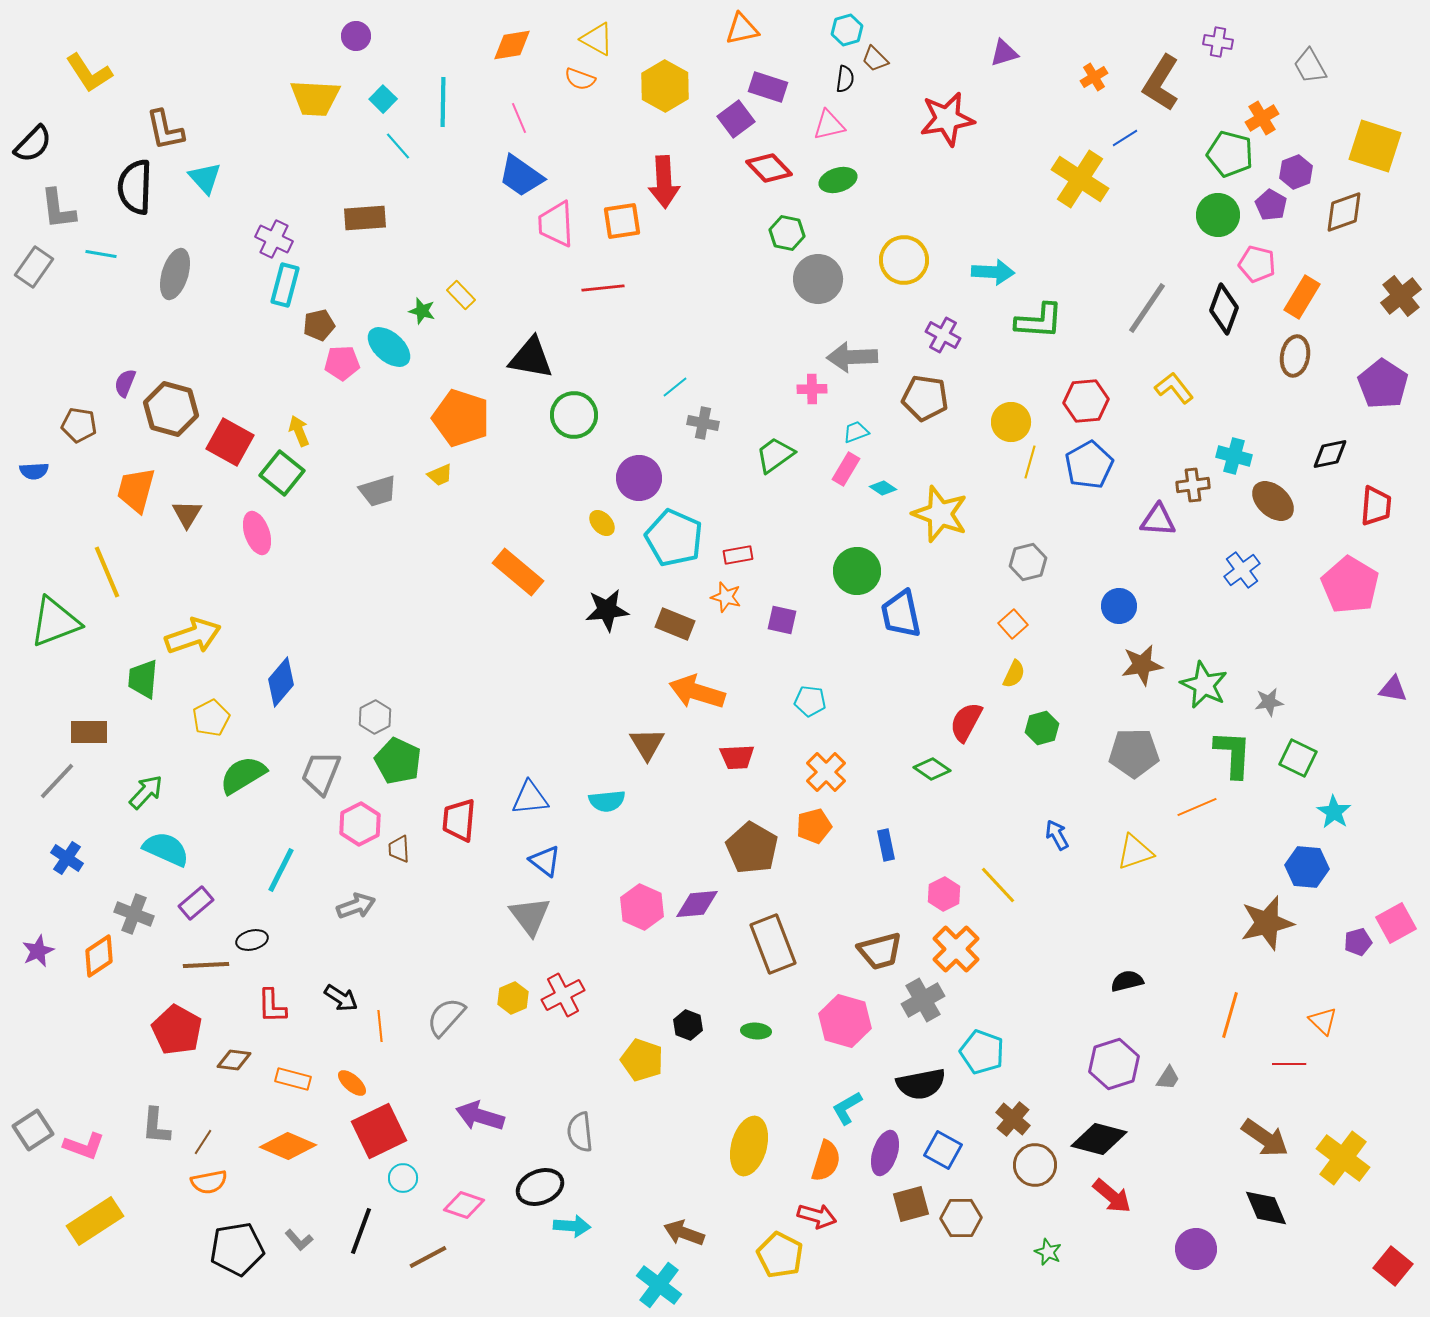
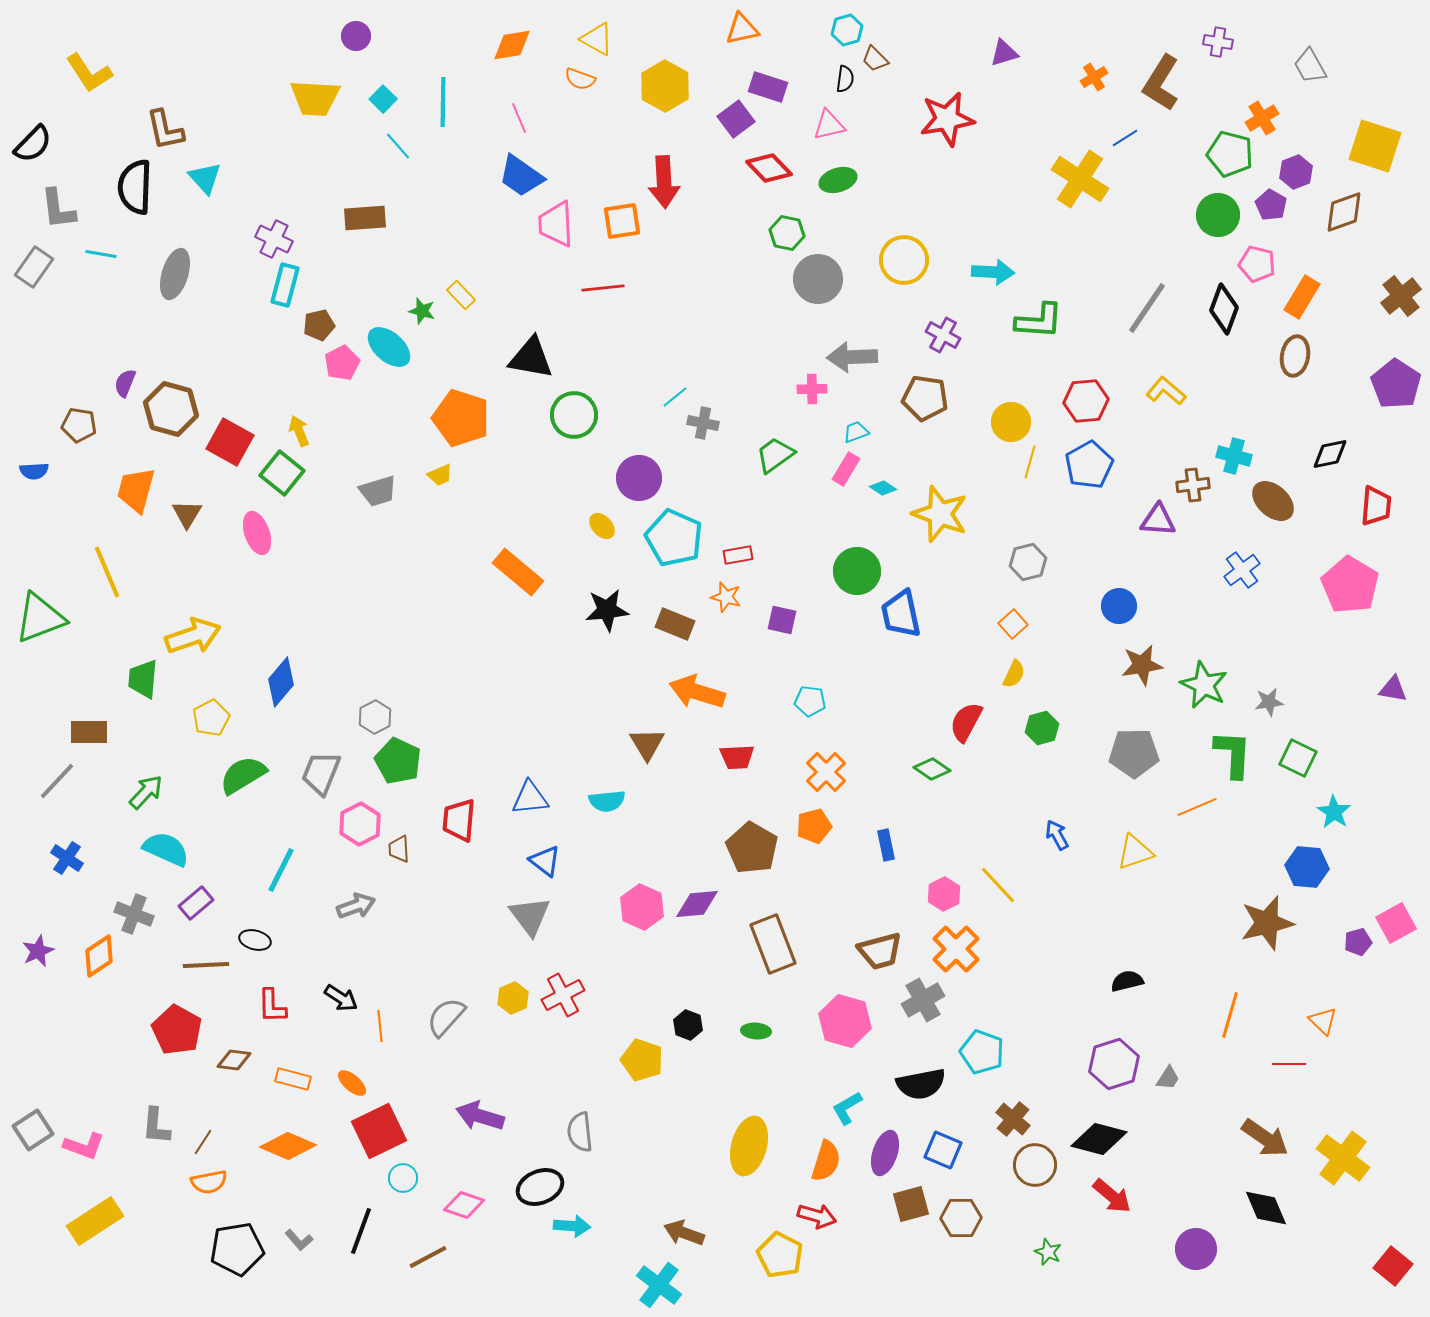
pink pentagon at (342, 363): rotated 24 degrees counterclockwise
purple pentagon at (1383, 384): moved 13 px right
cyan line at (675, 387): moved 10 px down
yellow L-shape at (1174, 388): moved 8 px left, 3 px down; rotated 12 degrees counterclockwise
yellow ellipse at (602, 523): moved 3 px down
green triangle at (55, 622): moved 15 px left, 4 px up
black ellipse at (252, 940): moved 3 px right; rotated 28 degrees clockwise
blue square at (943, 1150): rotated 6 degrees counterclockwise
